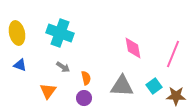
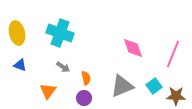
pink diamond: rotated 10 degrees counterclockwise
gray triangle: rotated 25 degrees counterclockwise
